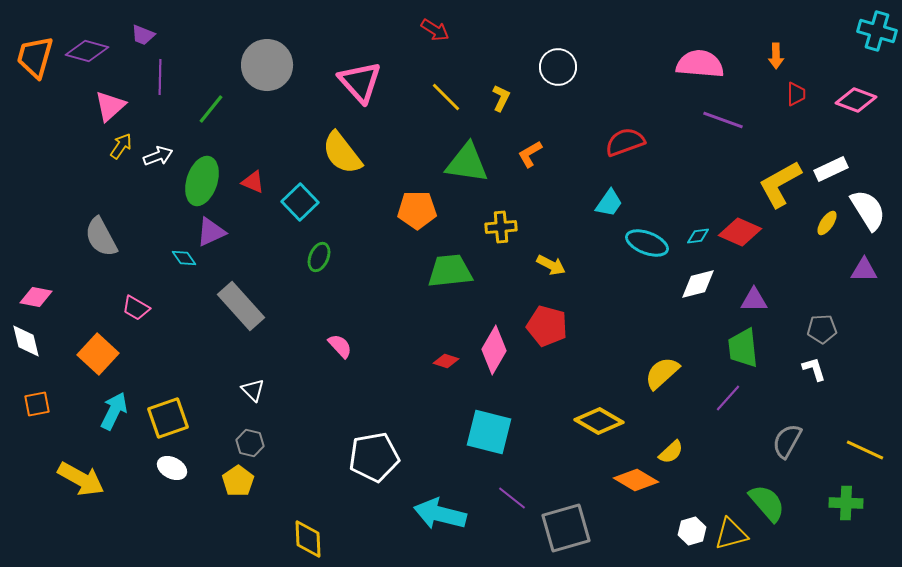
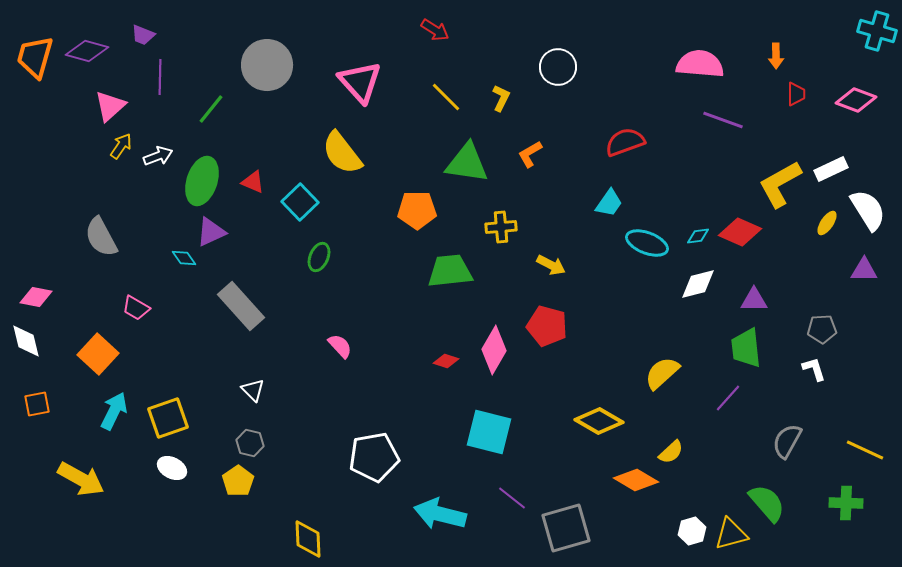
green trapezoid at (743, 348): moved 3 px right
